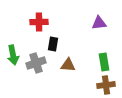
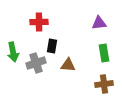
black rectangle: moved 1 px left, 2 px down
green arrow: moved 3 px up
green rectangle: moved 9 px up
brown cross: moved 2 px left, 1 px up
